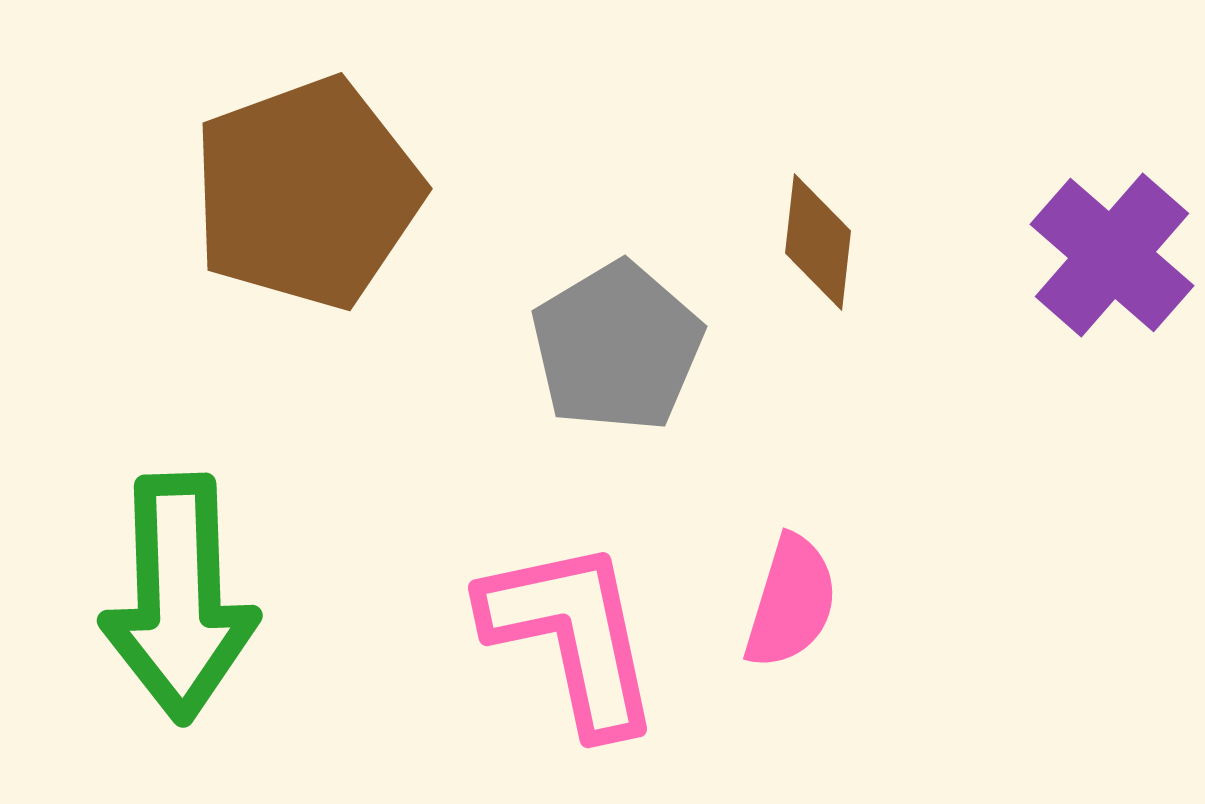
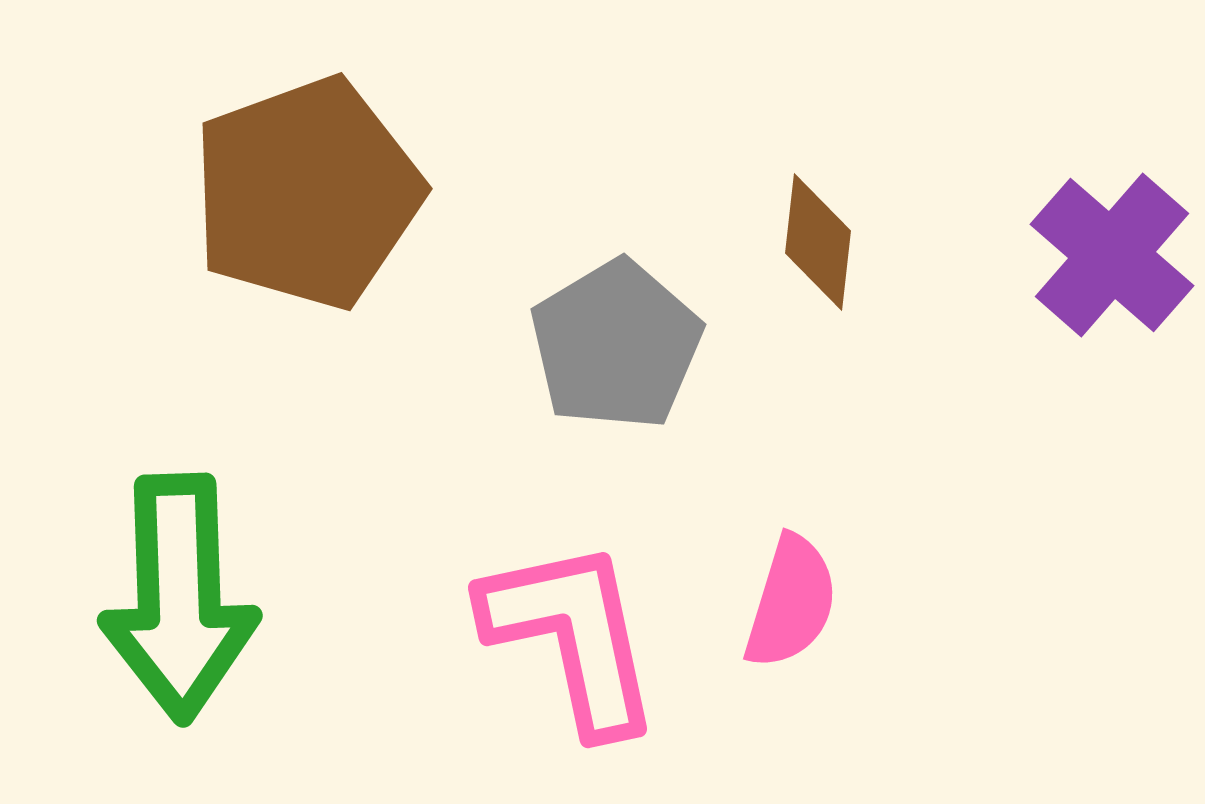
gray pentagon: moved 1 px left, 2 px up
